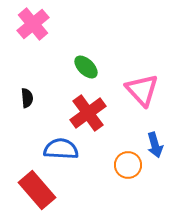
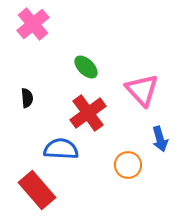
blue arrow: moved 5 px right, 6 px up
